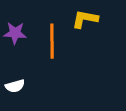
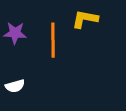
orange line: moved 1 px right, 1 px up
